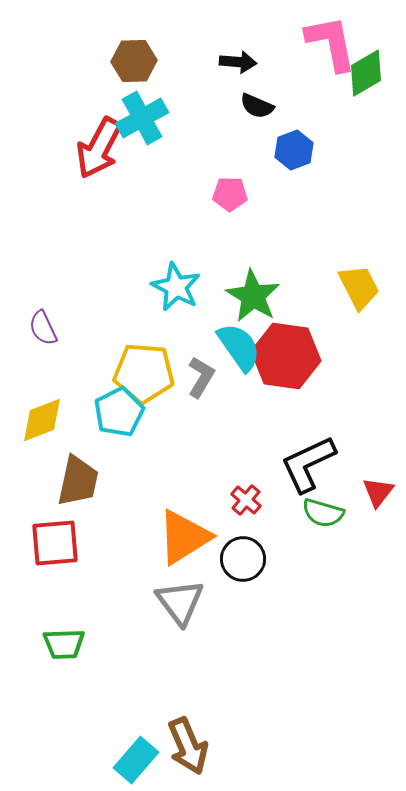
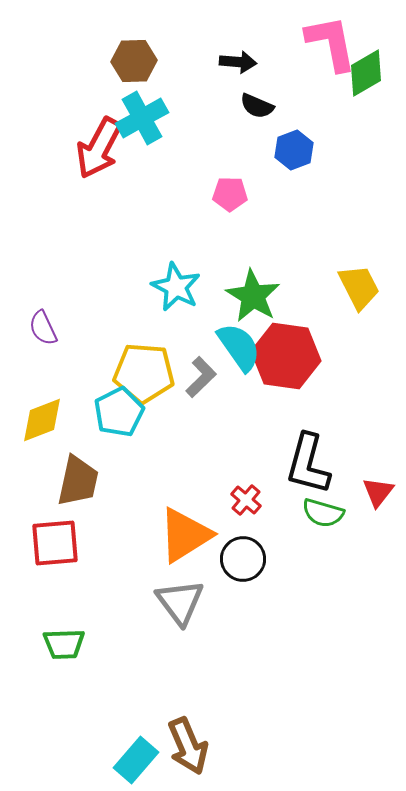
gray L-shape: rotated 15 degrees clockwise
black L-shape: rotated 50 degrees counterclockwise
orange triangle: moved 1 px right, 2 px up
